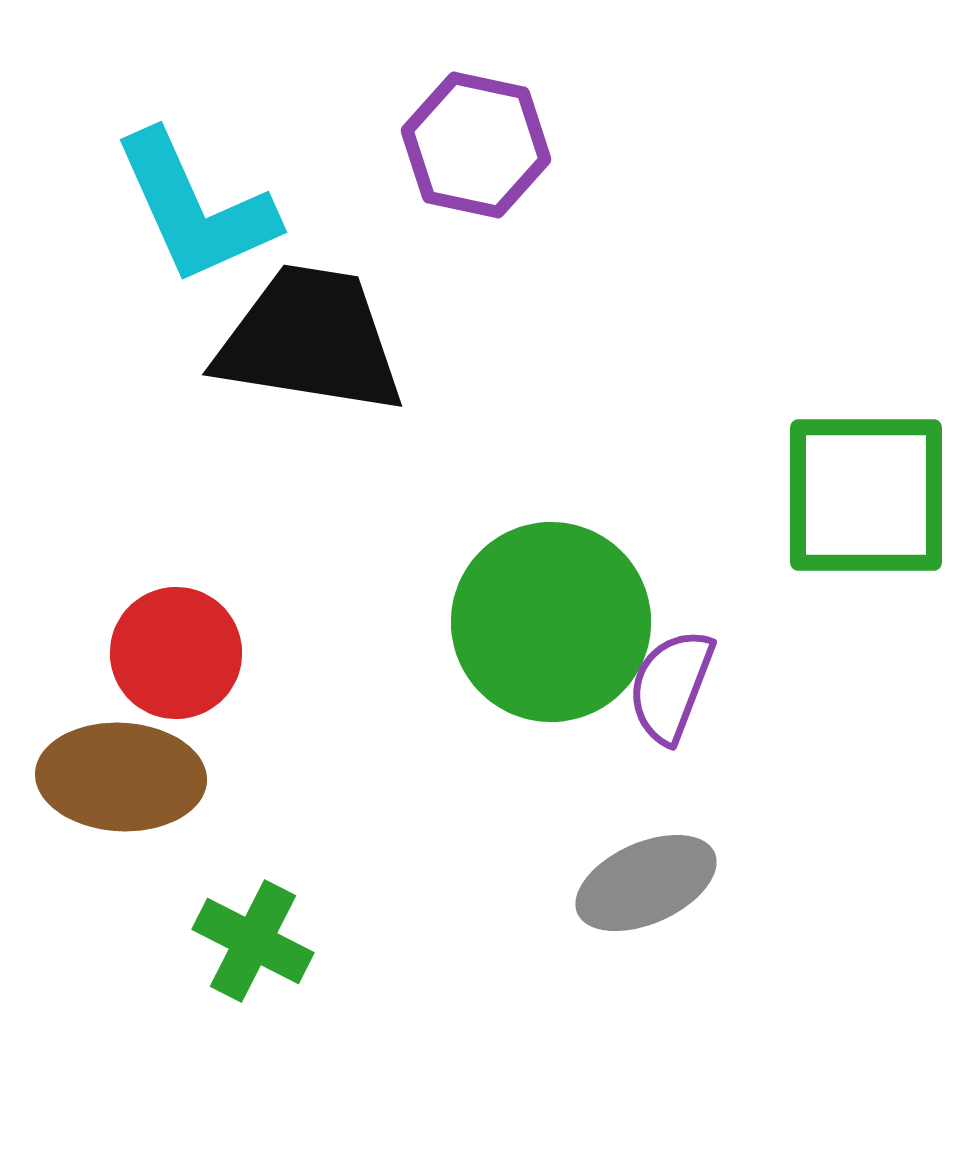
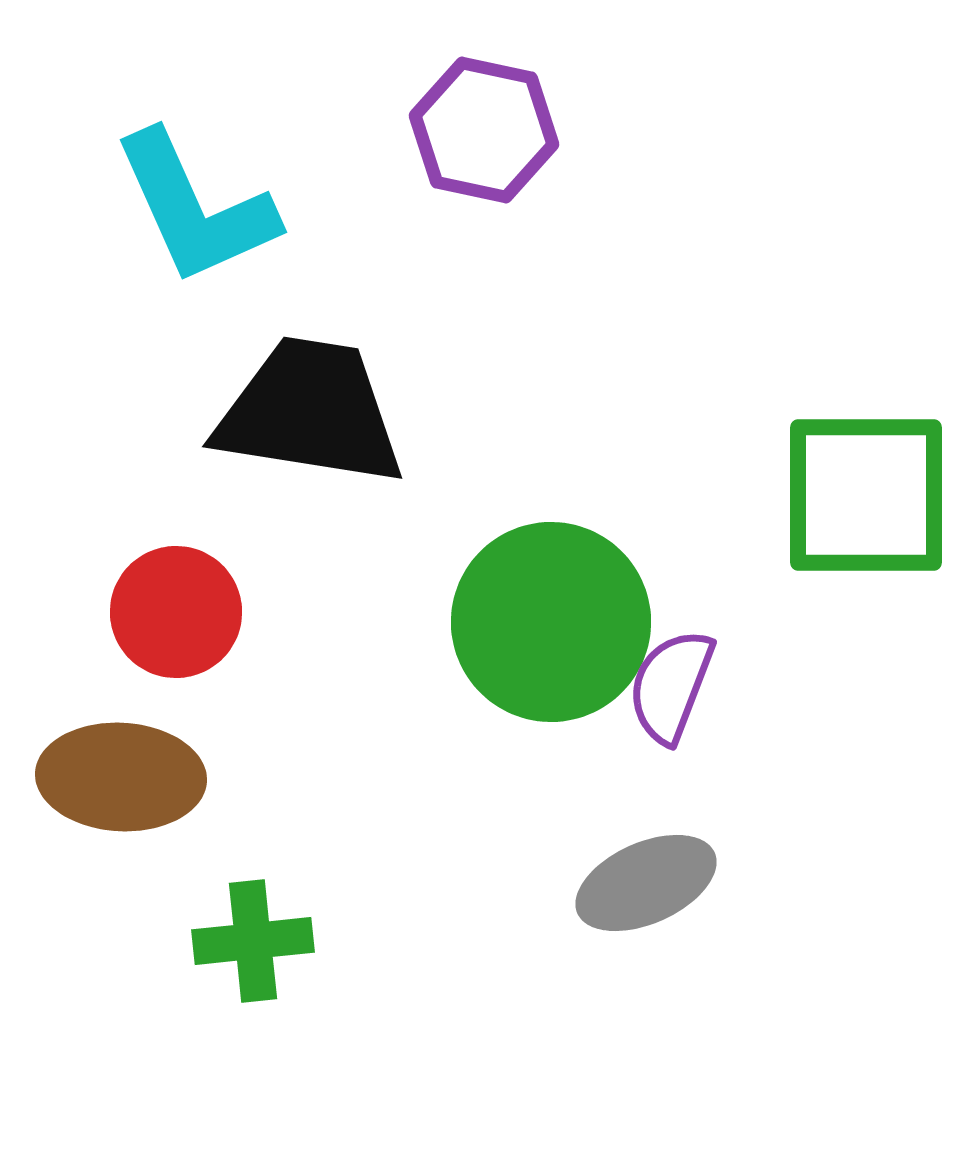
purple hexagon: moved 8 px right, 15 px up
black trapezoid: moved 72 px down
red circle: moved 41 px up
green cross: rotated 33 degrees counterclockwise
